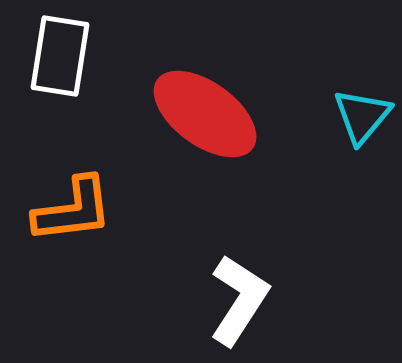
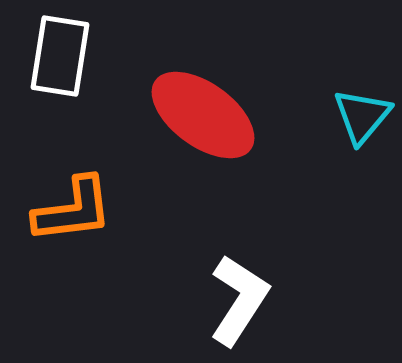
red ellipse: moved 2 px left, 1 px down
